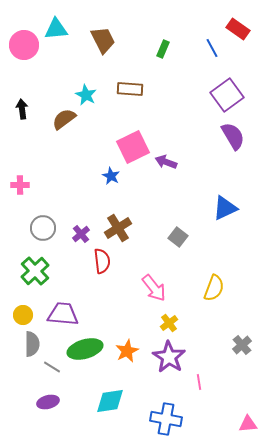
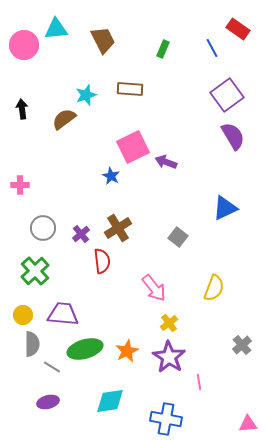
cyan star: rotated 25 degrees clockwise
